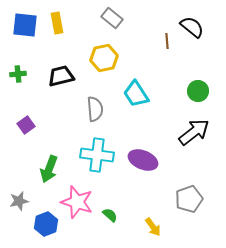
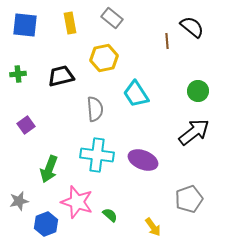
yellow rectangle: moved 13 px right
